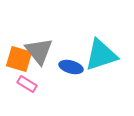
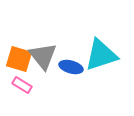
gray triangle: moved 4 px right, 5 px down
pink rectangle: moved 5 px left, 1 px down
